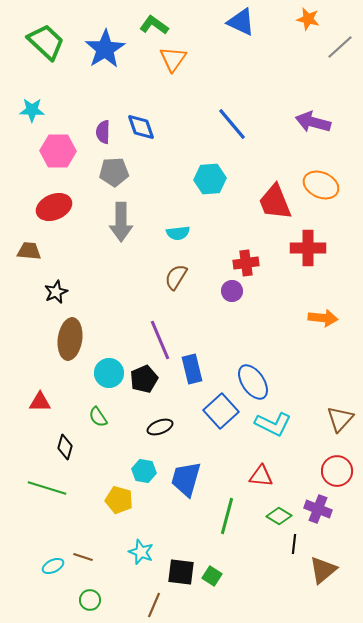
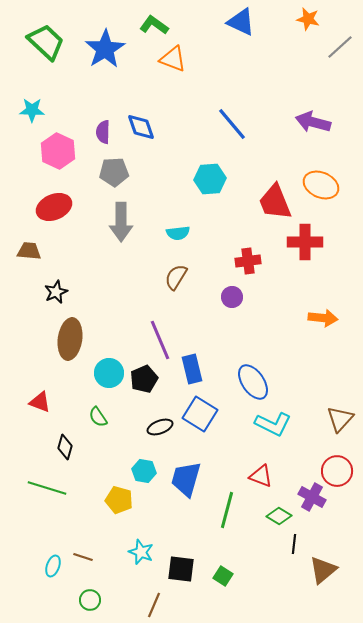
orange triangle at (173, 59): rotated 44 degrees counterclockwise
pink hexagon at (58, 151): rotated 24 degrees clockwise
red cross at (308, 248): moved 3 px left, 6 px up
red cross at (246, 263): moved 2 px right, 2 px up
purple circle at (232, 291): moved 6 px down
red triangle at (40, 402): rotated 20 degrees clockwise
blue square at (221, 411): moved 21 px left, 3 px down; rotated 16 degrees counterclockwise
red triangle at (261, 476): rotated 15 degrees clockwise
purple cross at (318, 509): moved 6 px left, 12 px up; rotated 8 degrees clockwise
green line at (227, 516): moved 6 px up
cyan ellipse at (53, 566): rotated 45 degrees counterclockwise
black square at (181, 572): moved 3 px up
green square at (212, 576): moved 11 px right
